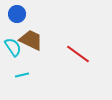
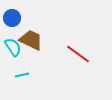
blue circle: moved 5 px left, 4 px down
